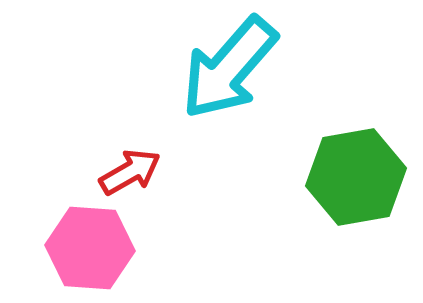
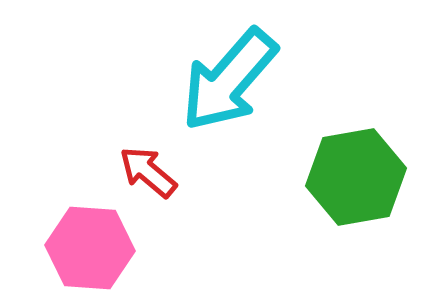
cyan arrow: moved 12 px down
red arrow: moved 18 px right; rotated 110 degrees counterclockwise
